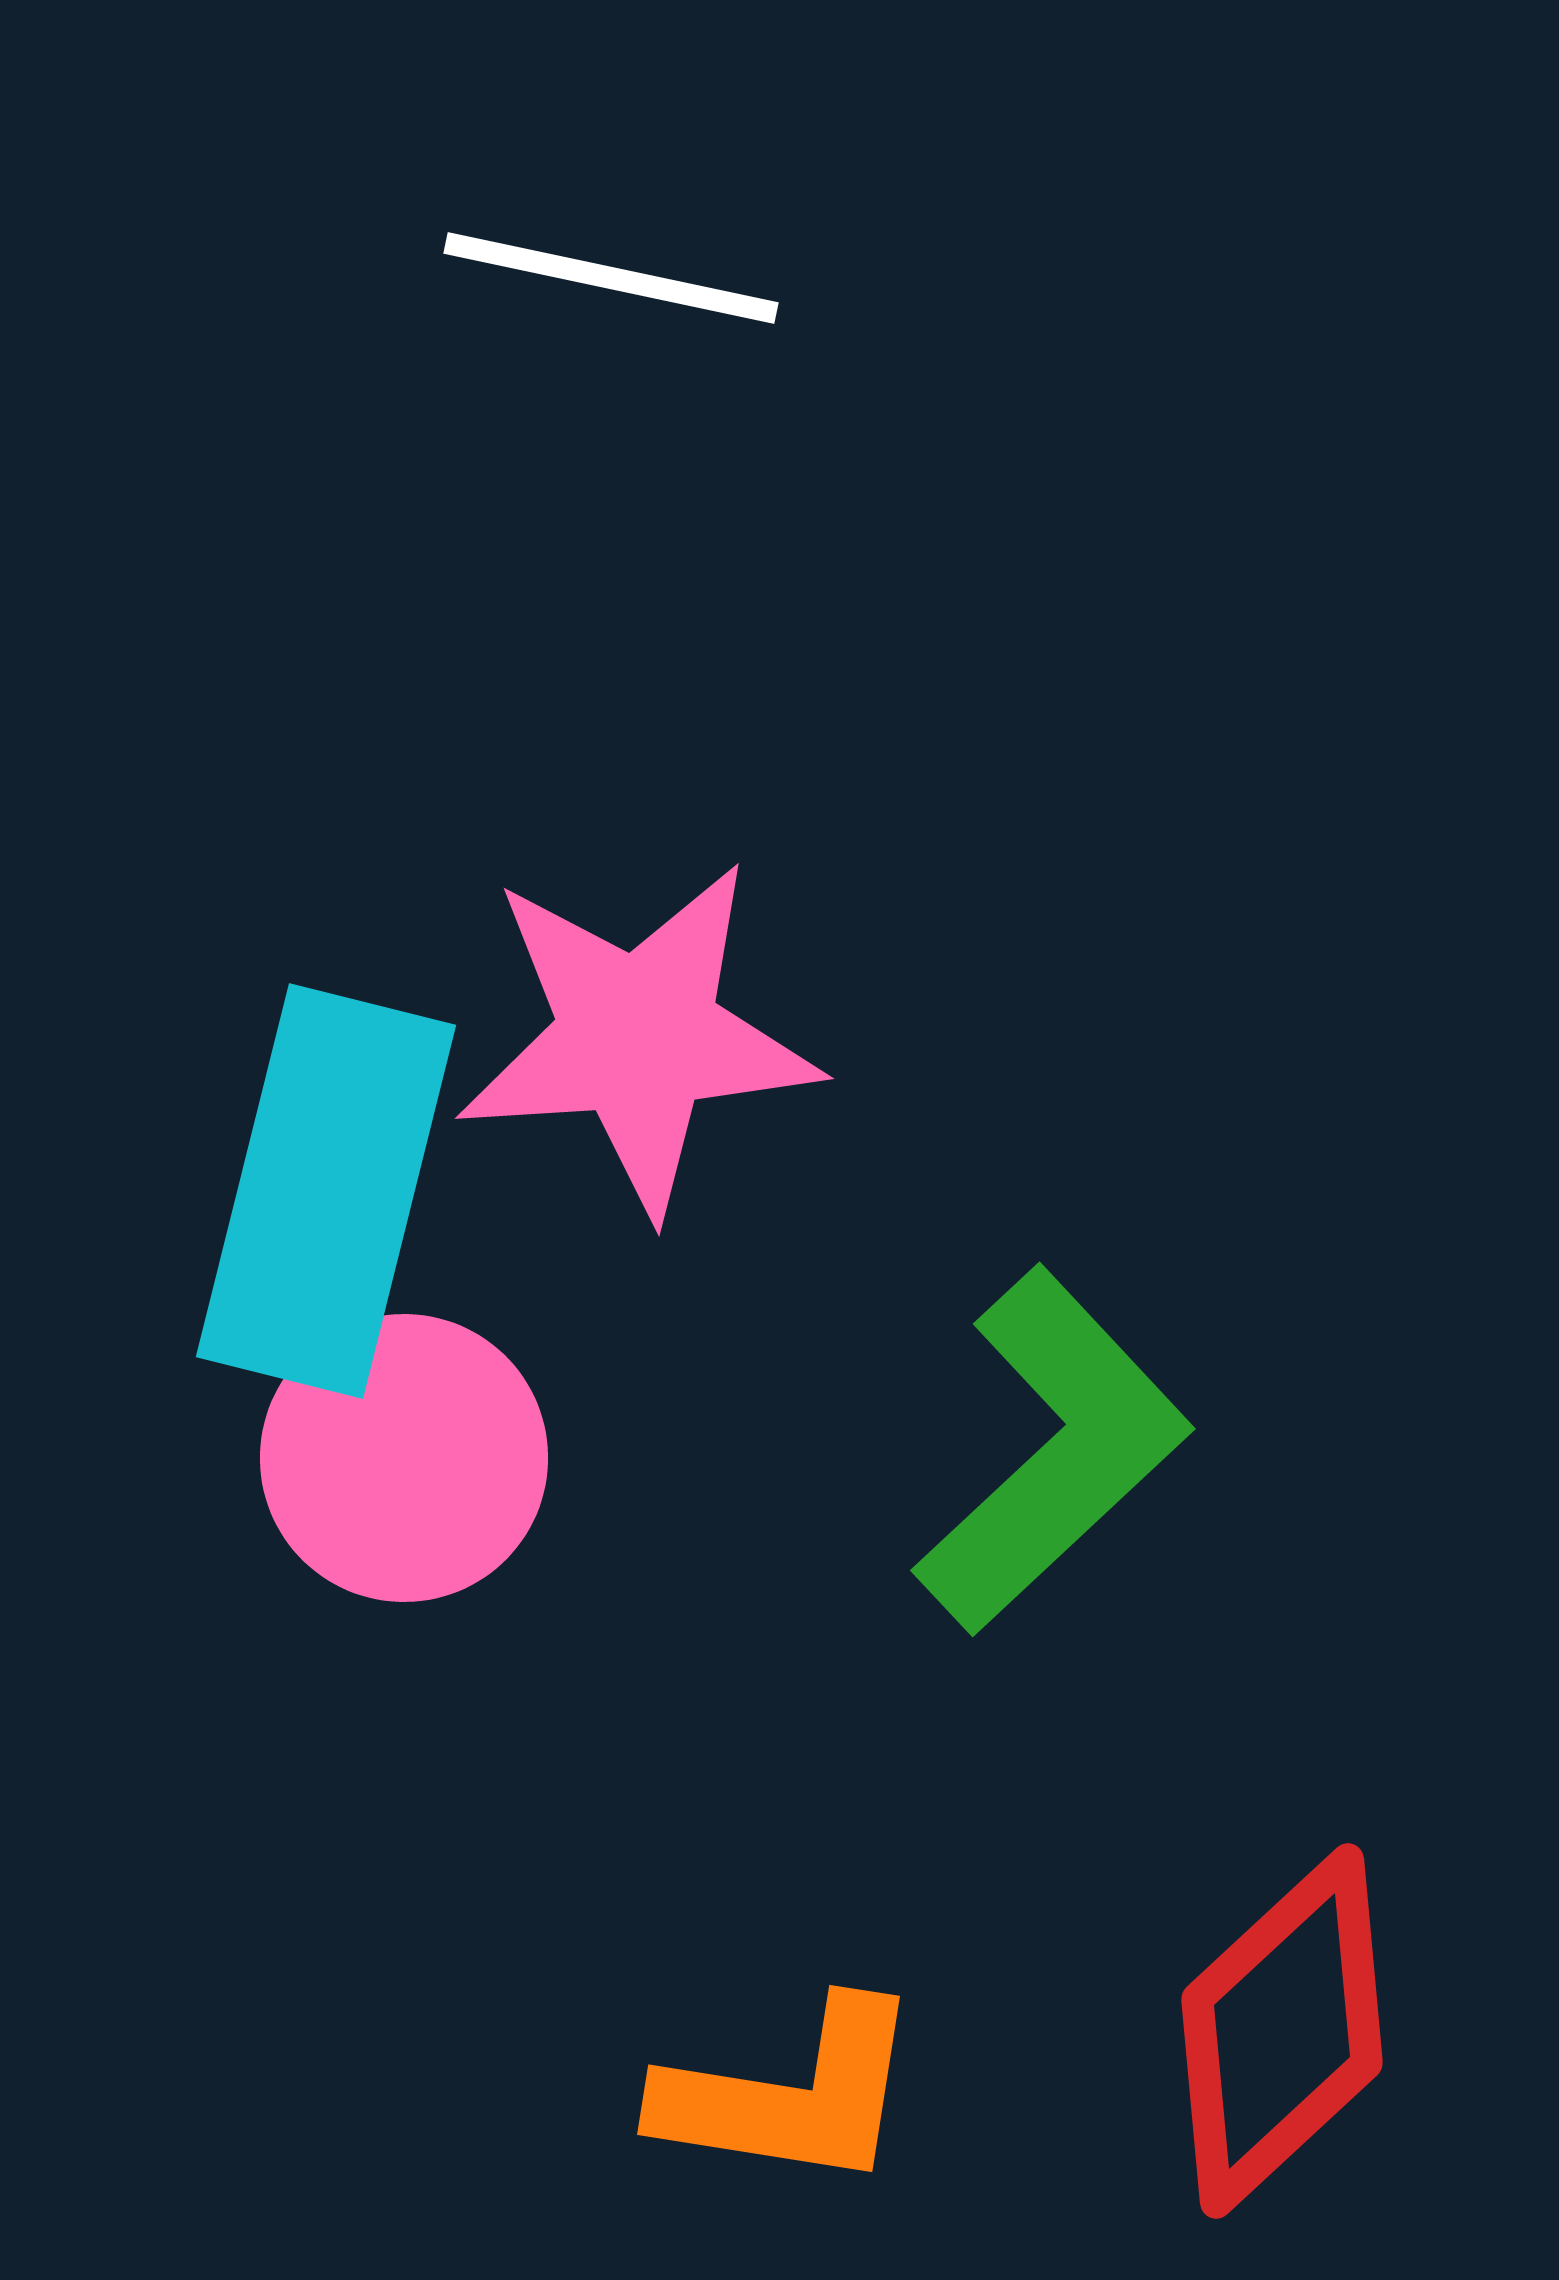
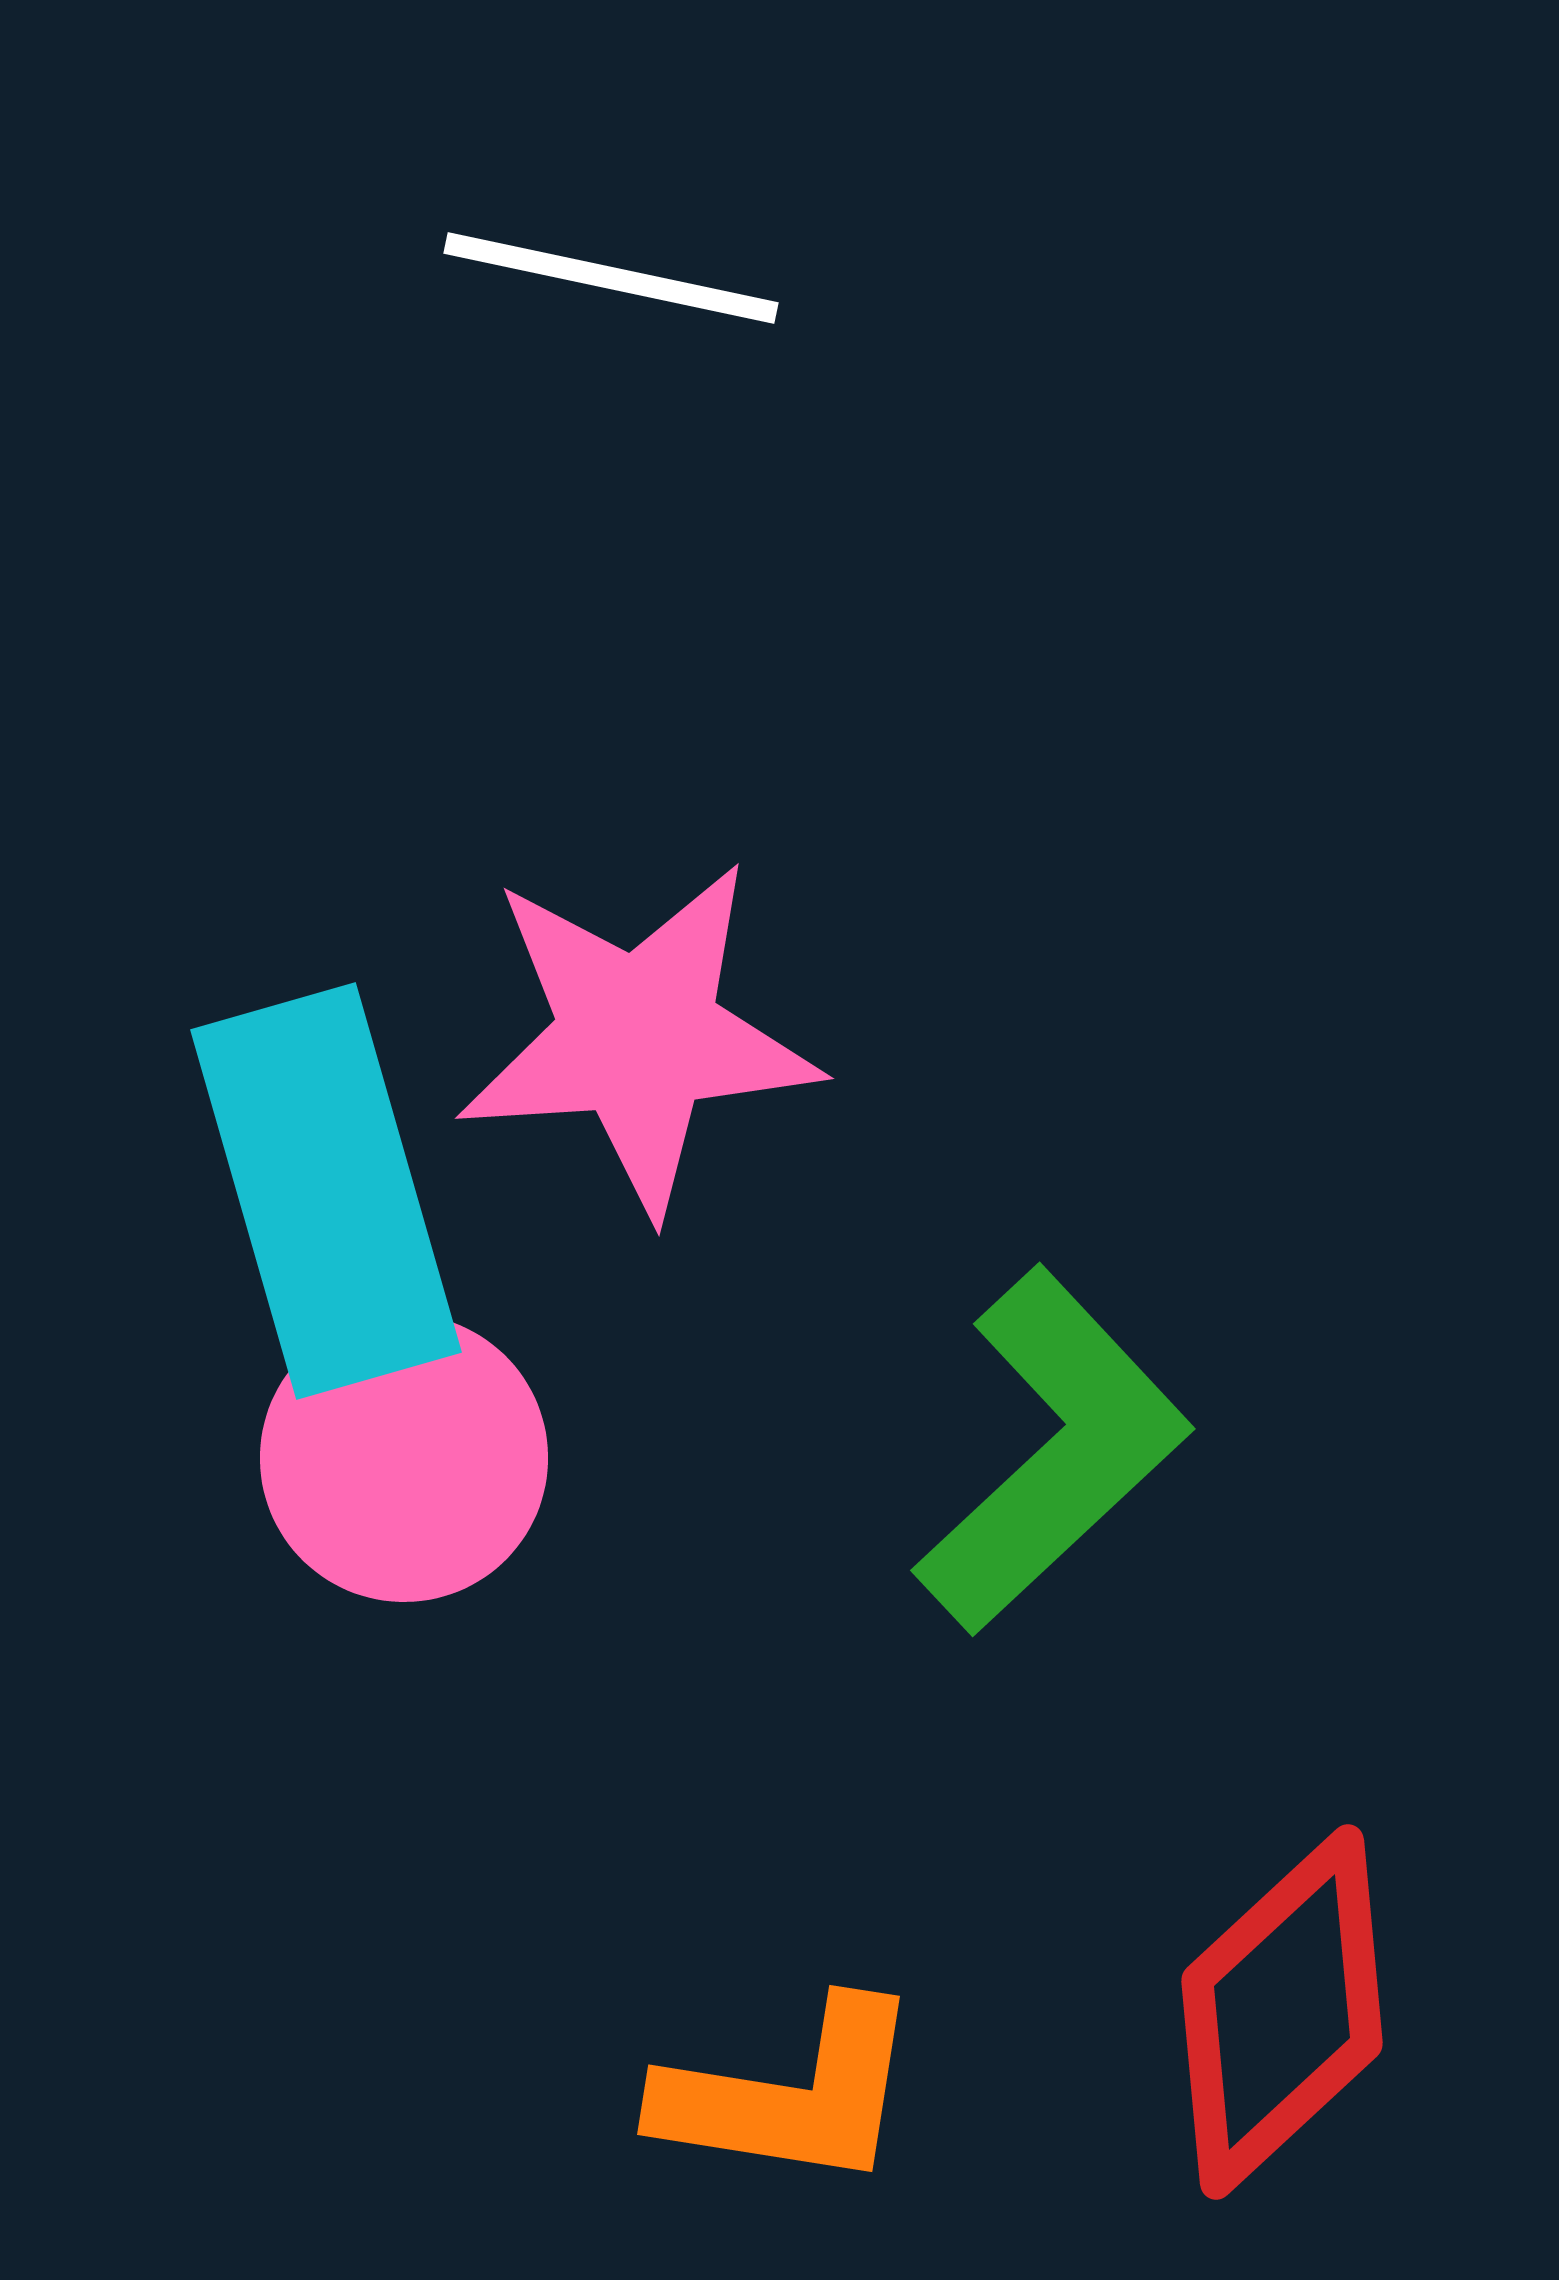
cyan rectangle: rotated 30 degrees counterclockwise
red diamond: moved 19 px up
